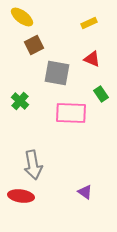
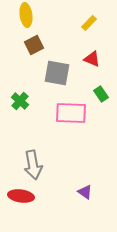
yellow ellipse: moved 4 px right, 2 px up; rotated 45 degrees clockwise
yellow rectangle: rotated 21 degrees counterclockwise
